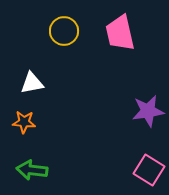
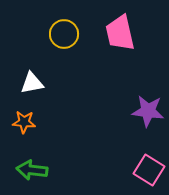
yellow circle: moved 3 px down
purple star: rotated 16 degrees clockwise
